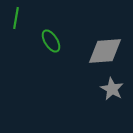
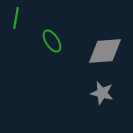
green ellipse: moved 1 px right
gray star: moved 10 px left, 4 px down; rotated 15 degrees counterclockwise
